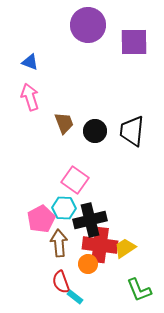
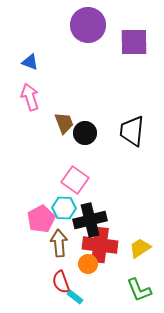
black circle: moved 10 px left, 2 px down
yellow trapezoid: moved 15 px right
